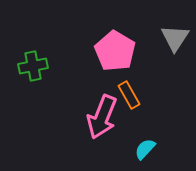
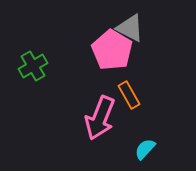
gray triangle: moved 45 px left, 10 px up; rotated 36 degrees counterclockwise
pink pentagon: moved 3 px left, 1 px up
green cross: rotated 20 degrees counterclockwise
pink arrow: moved 2 px left, 1 px down
